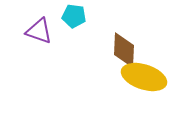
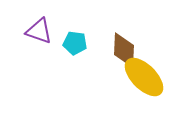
cyan pentagon: moved 1 px right, 27 px down
yellow ellipse: rotated 27 degrees clockwise
